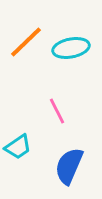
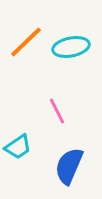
cyan ellipse: moved 1 px up
